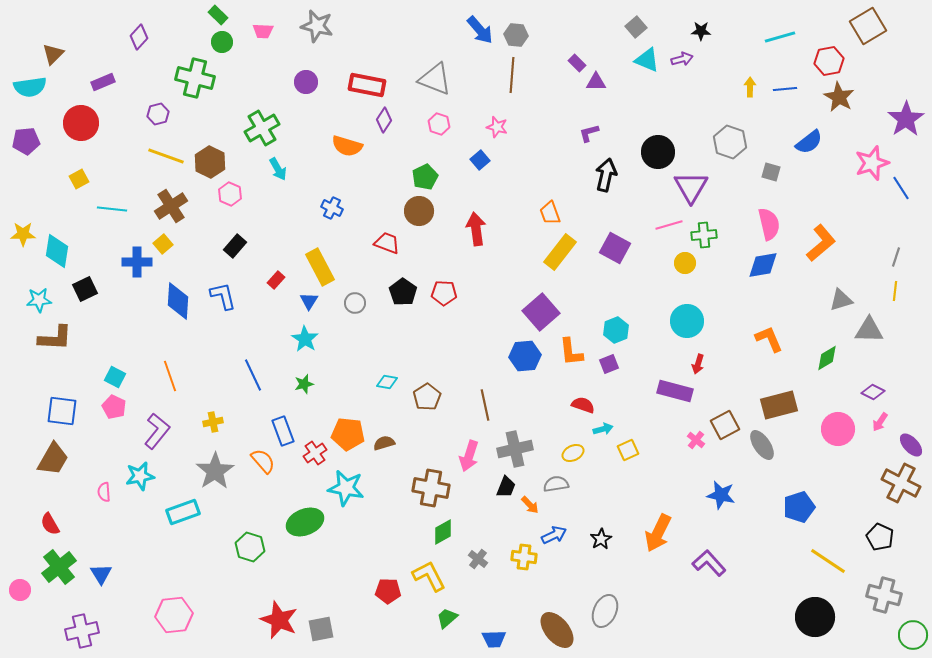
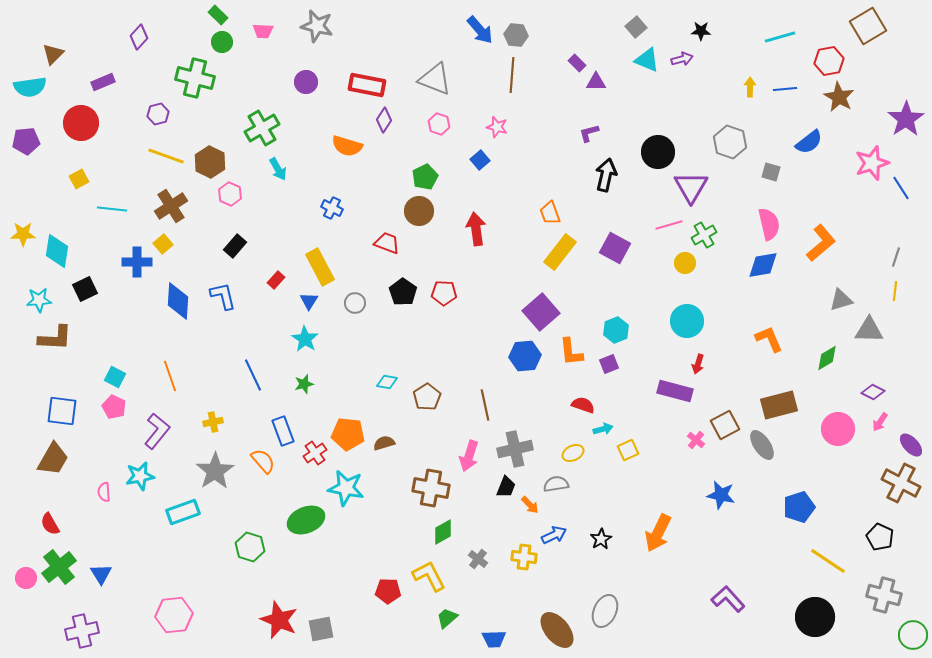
green cross at (704, 235): rotated 25 degrees counterclockwise
green ellipse at (305, 522): moved 1 px right, 2 px up
purple L-shape at (709, 563): moved 19 px right, 36 px down
pink circle at (20, 590): moved 6 px right, 12 px up
